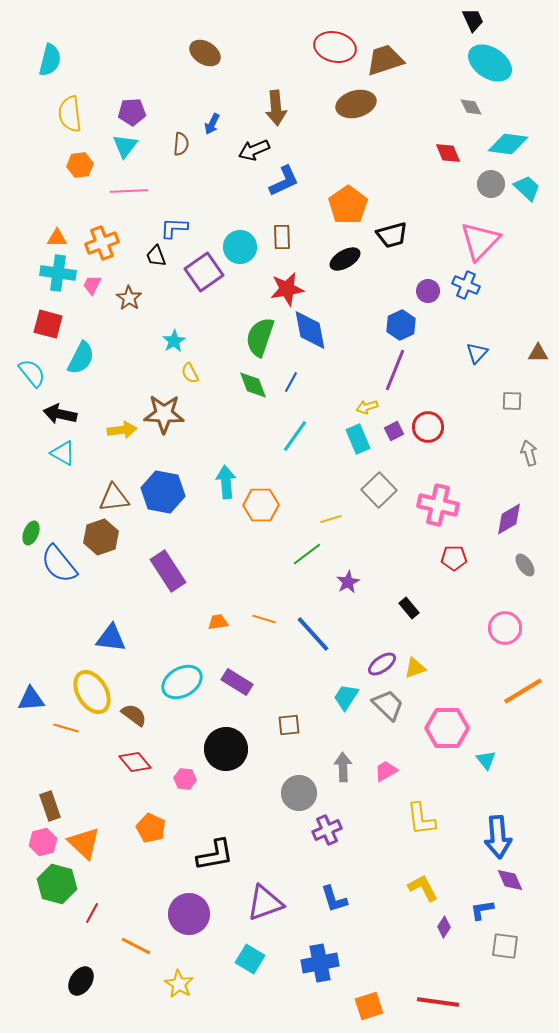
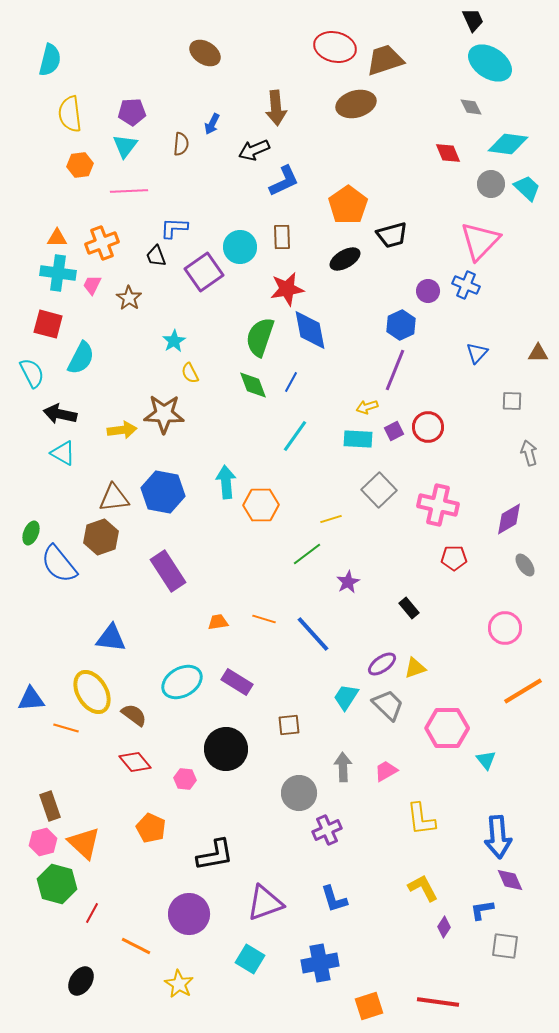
cyan semicircle at (32, 373): rotated 12 degrees clockwise
cyan rectangle at (358, 439): rotated 64 degrees counterclockwise
